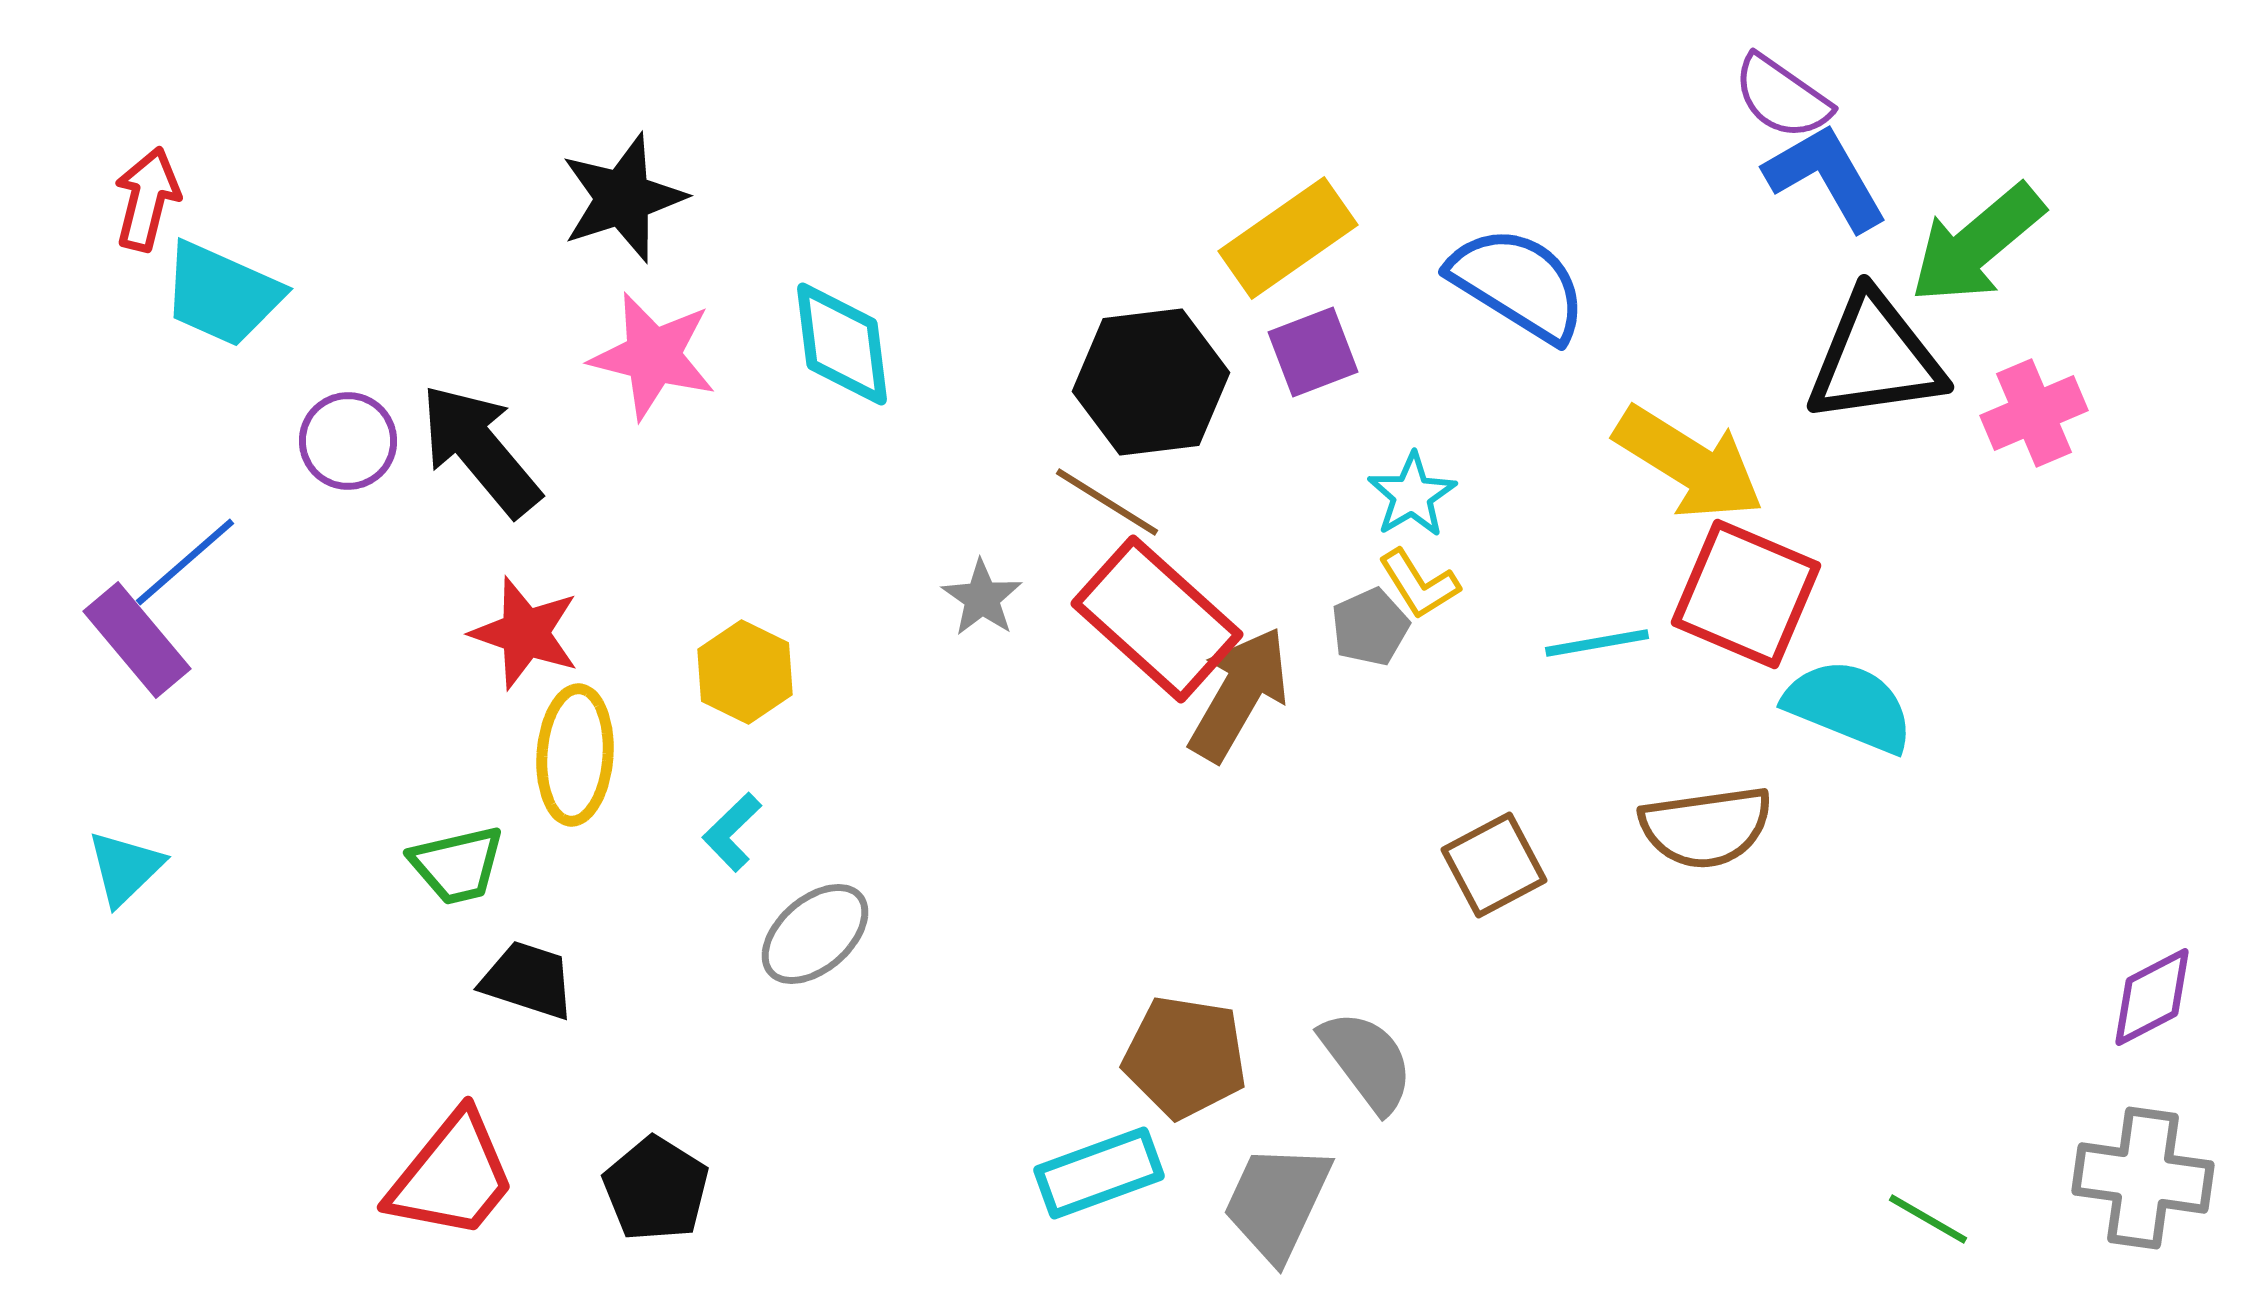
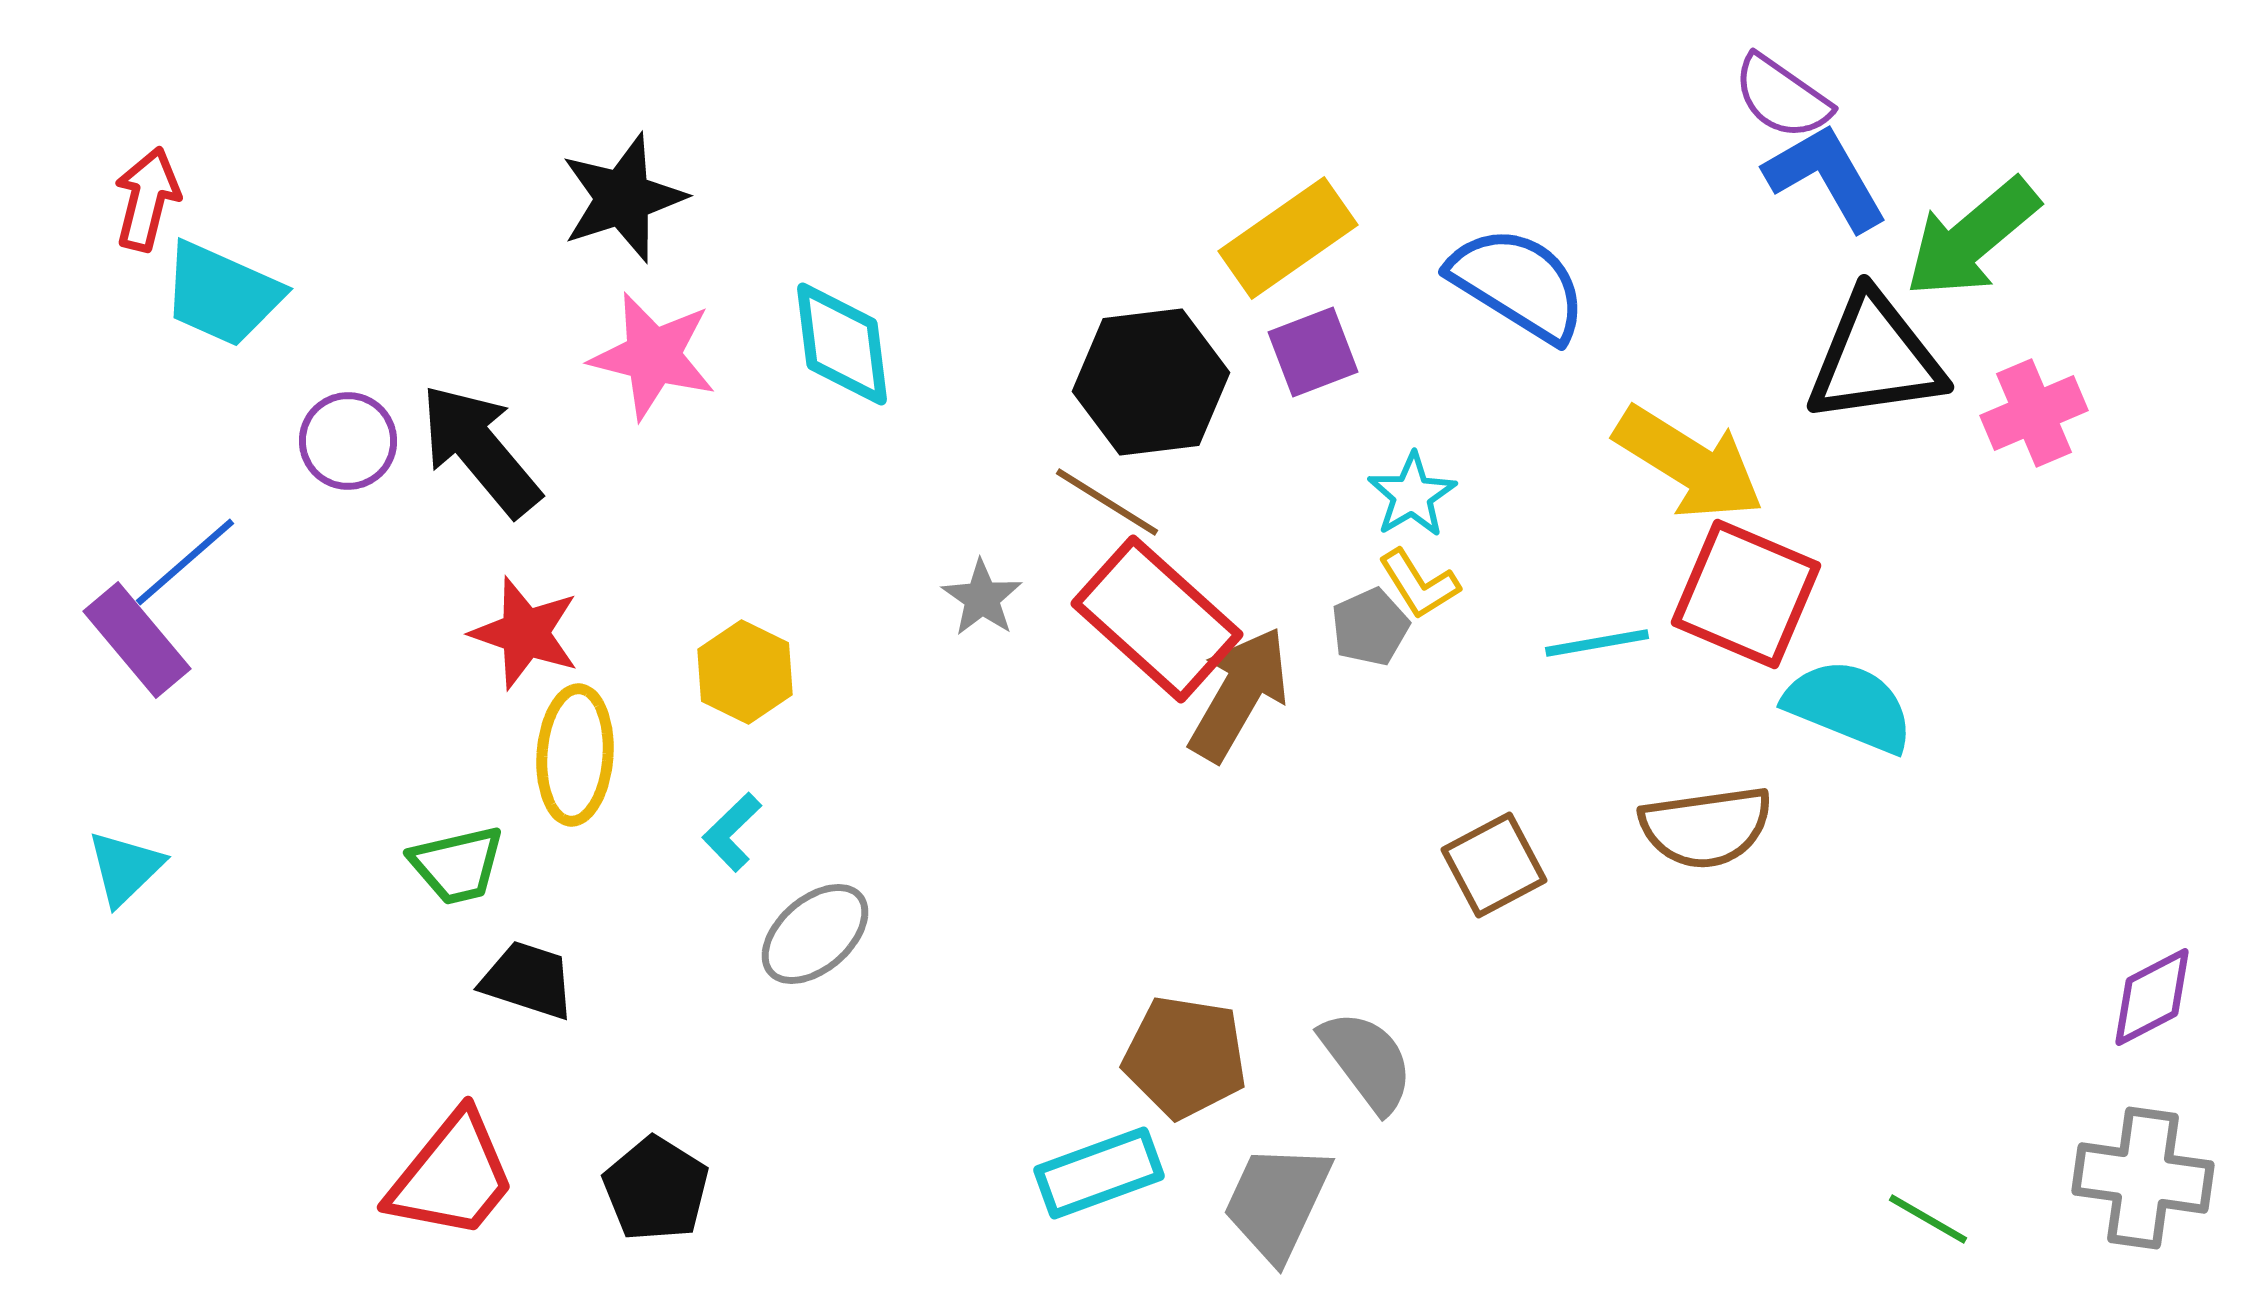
green arrow at (1977, 244): moved 5 px left, 6 px up
